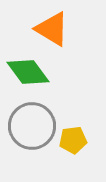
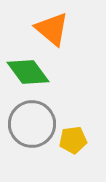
orange triangle: rotated 9 degrees clockwise
gray circle: moved 2 px up
